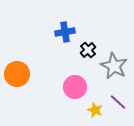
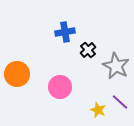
gray star: moved 2 px right
pink circle: moved 15 px left
purple line: moved 2 px right
yellow star: moved 3 px right
